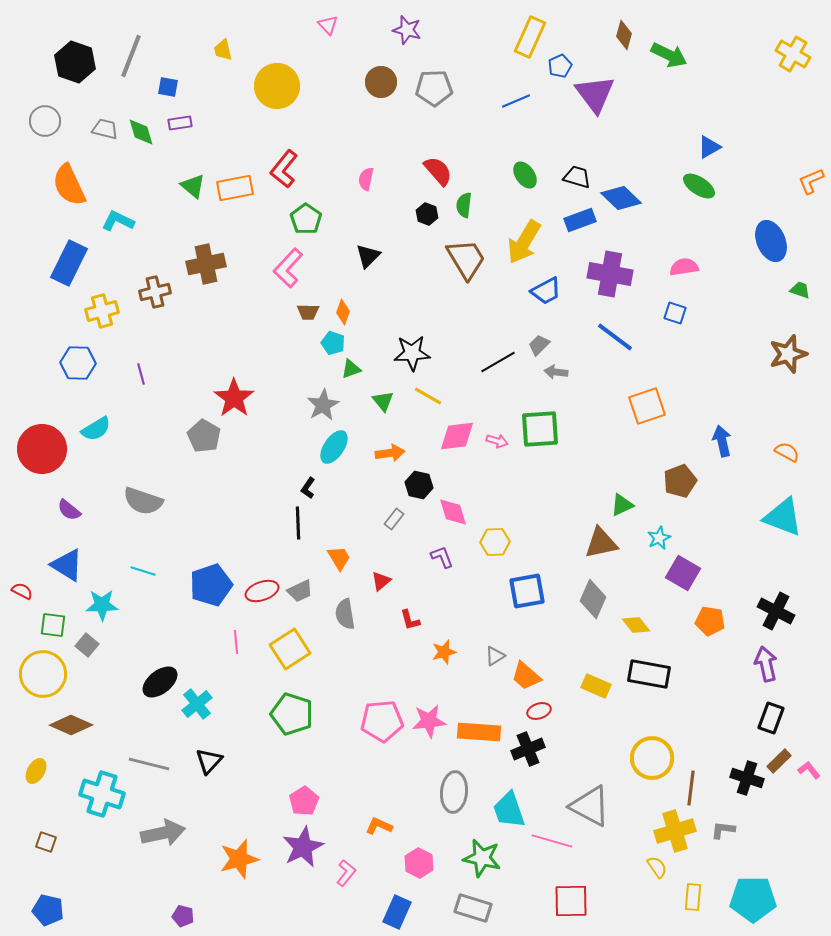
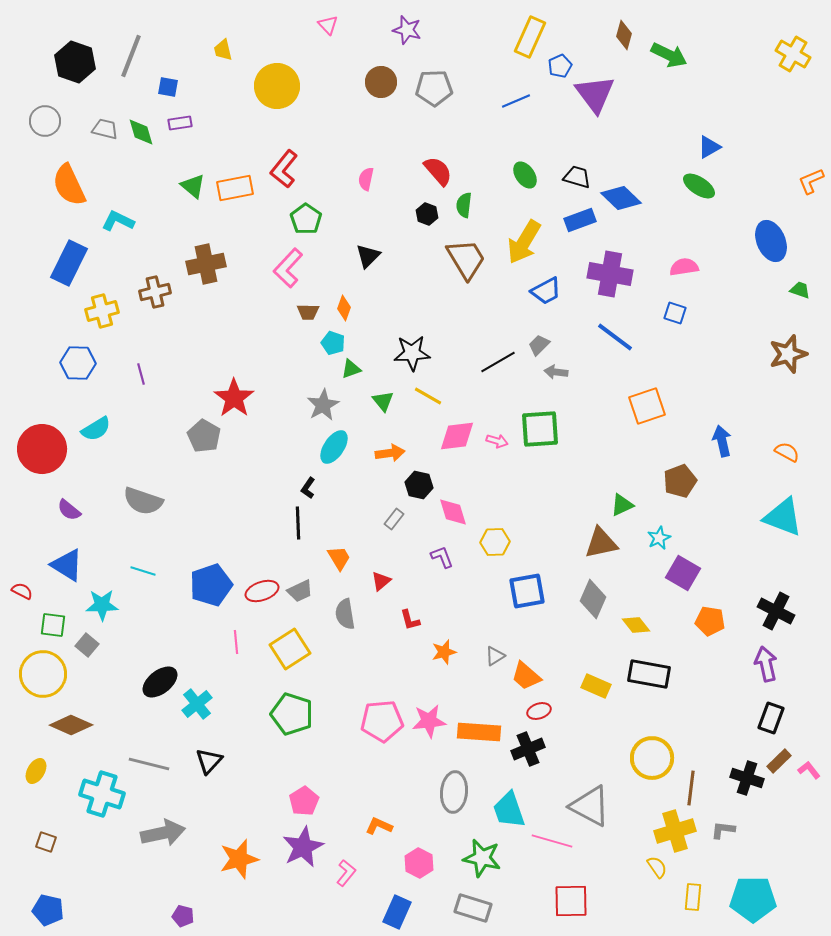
orange diamond at (343, 312): moved 1 px right, 4 px up
